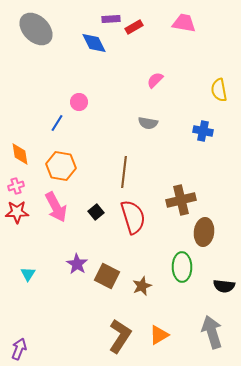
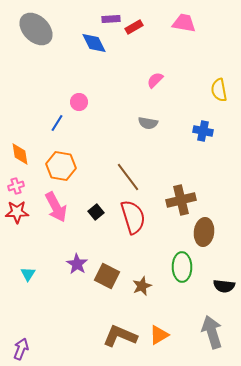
brown line: moved 4 px right, 5 px down; rotated 44 degrees counterclockwise
brown L-shape: rotated 100 degrees counterclockwise
purple arrow: moved 2 px right
